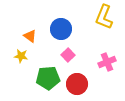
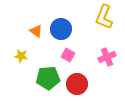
orange triangle: moved 6 px right, 5 px up
pink square: rotated 16 degrees counterclockwise
pink cross: moved 5 px up
